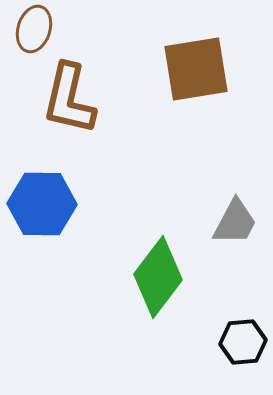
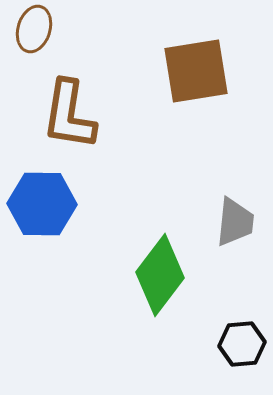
brown square: moved 2 px down
brown L-shape: moved 16 px down; rotated 4 degrees counterclockwise
gray trapezoid: rotated 22 degrees counterclockwise
green diamond: moved 2 px right, 2 px up
black hexagon: moved 1 px left, 2 px down
